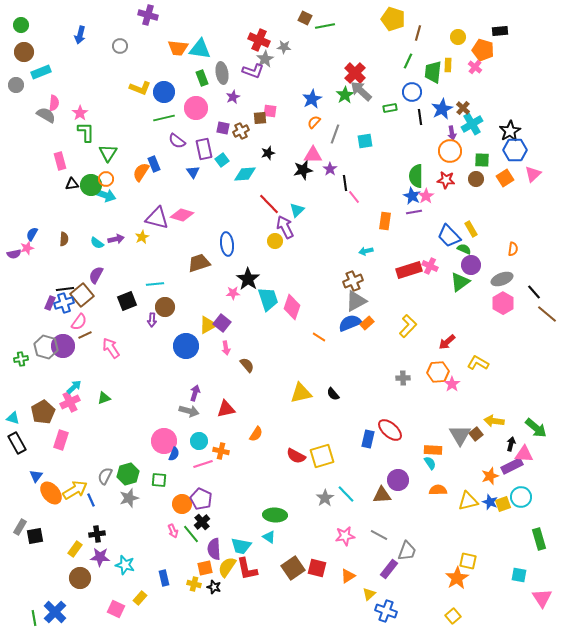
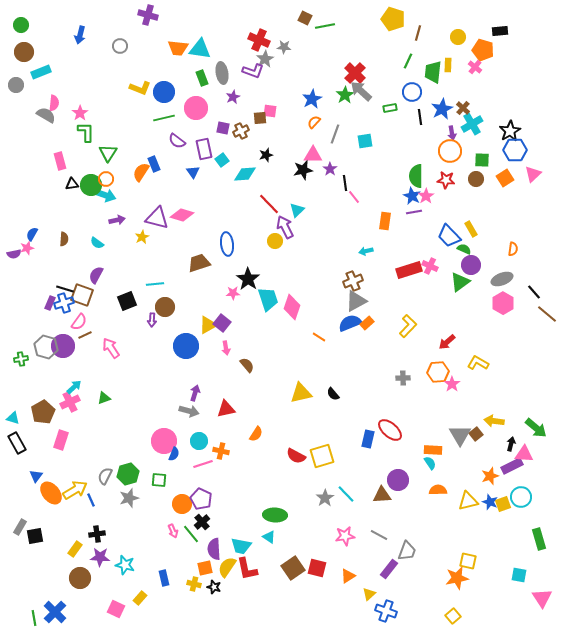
black star at (268, 153): moved 2 px left, 2 px down
purple arrow at (116, 239): moved 1 px right, 19 px up
black line at (65, 289): rotated 24 degrees clockwise
brown square at (82, 295): rotated 30 degrees counterclockwise
orange star at (457, 578): rotated 20 degrees clockwise
